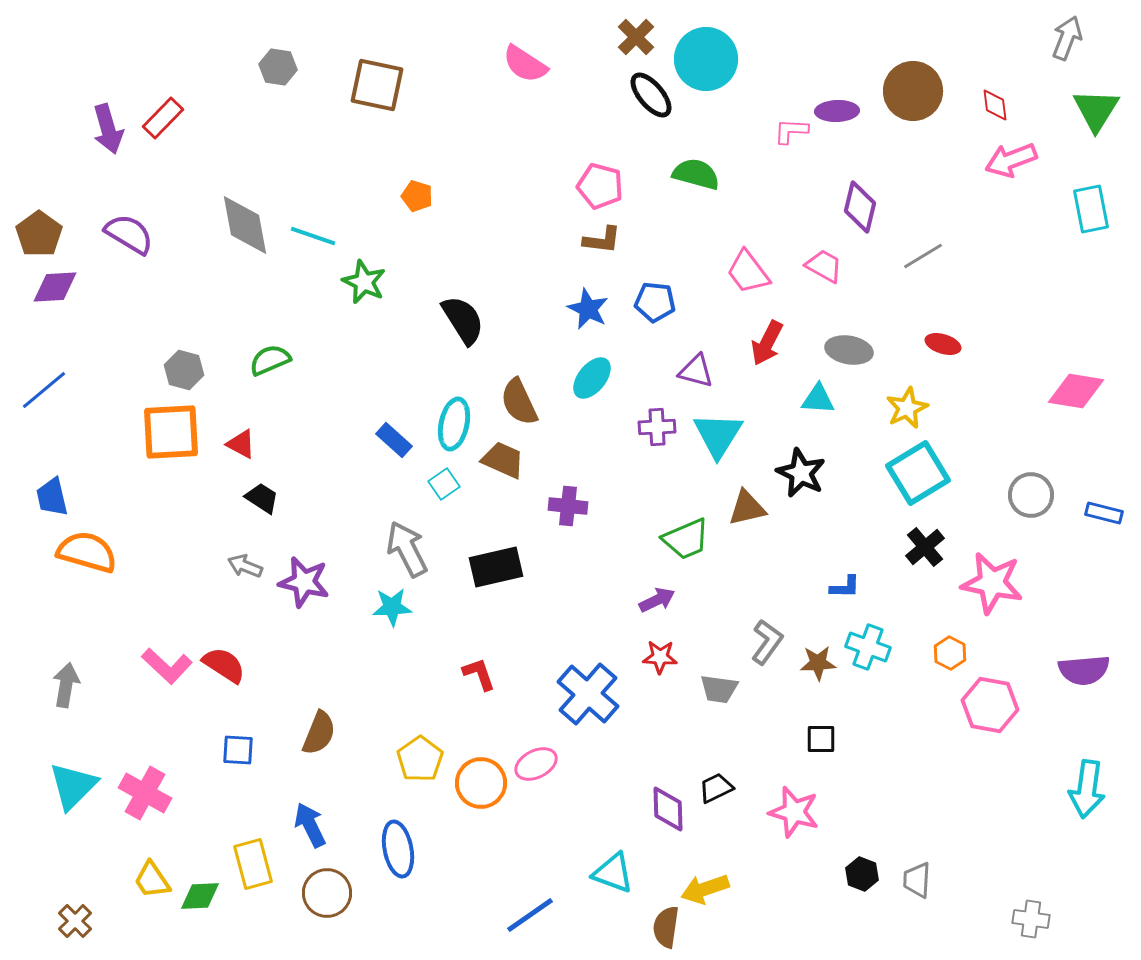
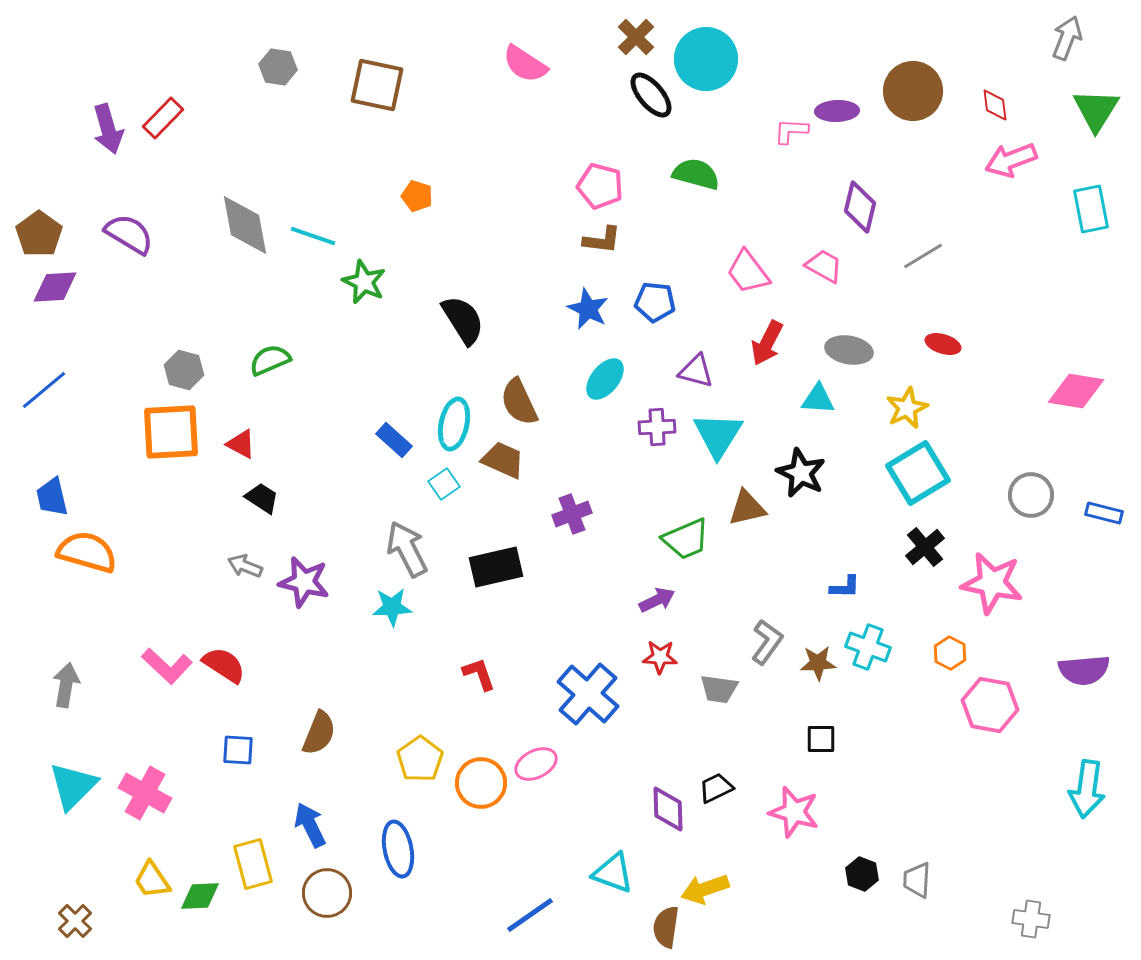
cyan ellipse at (592, 378): moved 13 px right, 1 px down
purple cross at (568, 506): moved 4 px right, 8 px down; rotated 27 degrees counterclockwise
